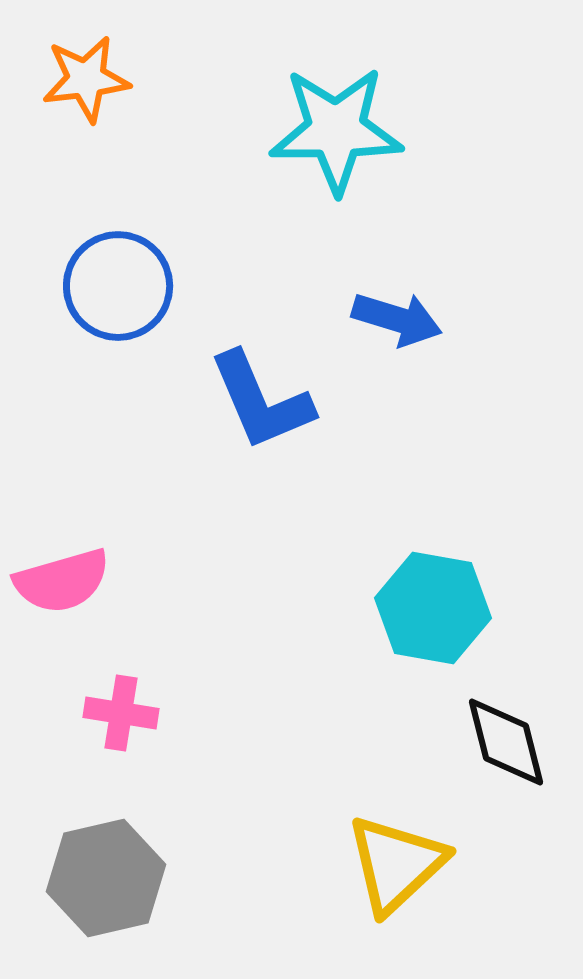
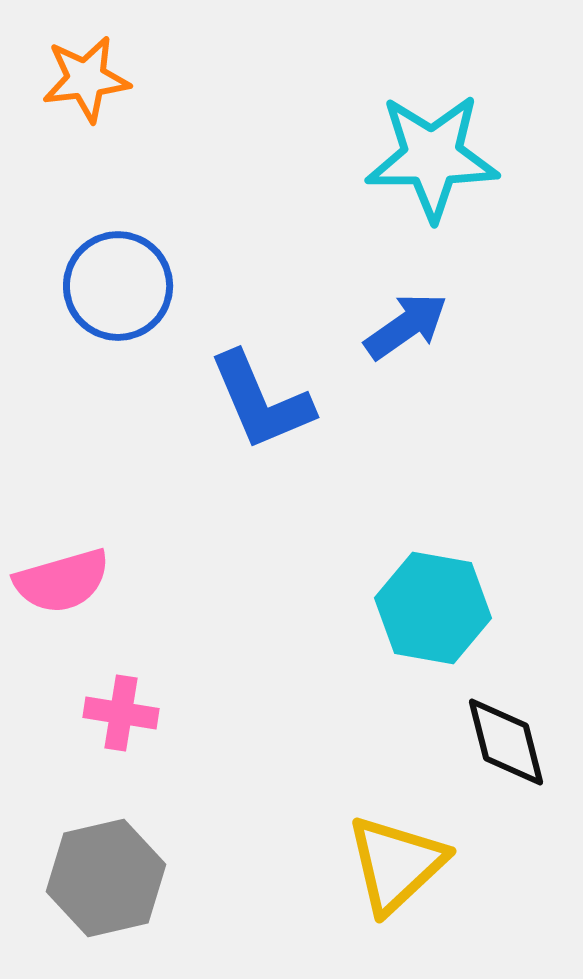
cyan star: moved 96 px right, 27 px down
blue arrow: moved 9 px right, 7 px down; rotated 52 degrees counterclockwise
